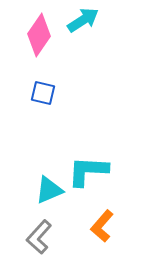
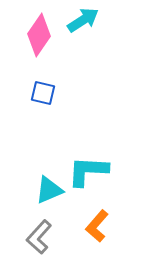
orange L-shape: moved 5 px left
